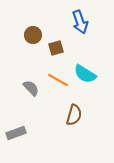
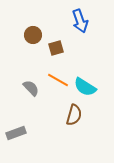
blue arrow: moved 1 px up
cyan semicircle: moved 13 px down
